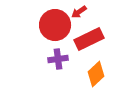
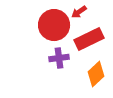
red circle: moved 1 px left
purple cross: moved 1 px right, 1 px up
